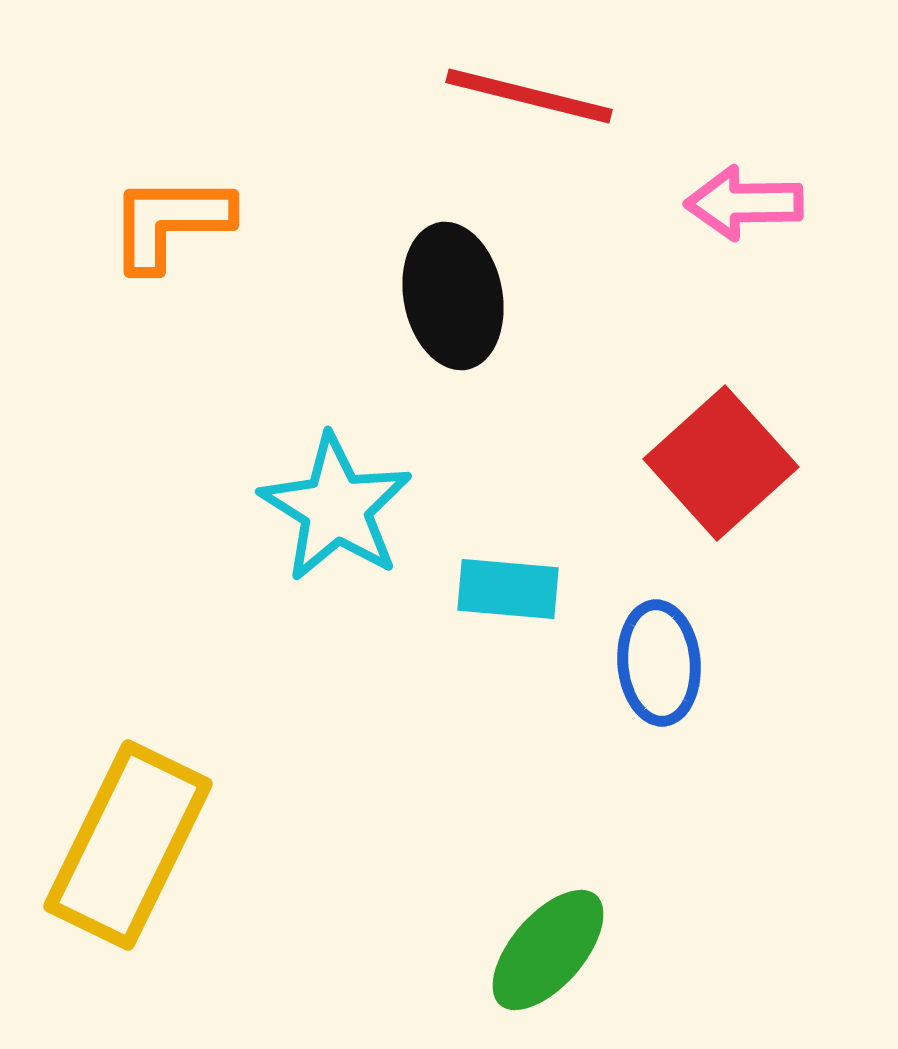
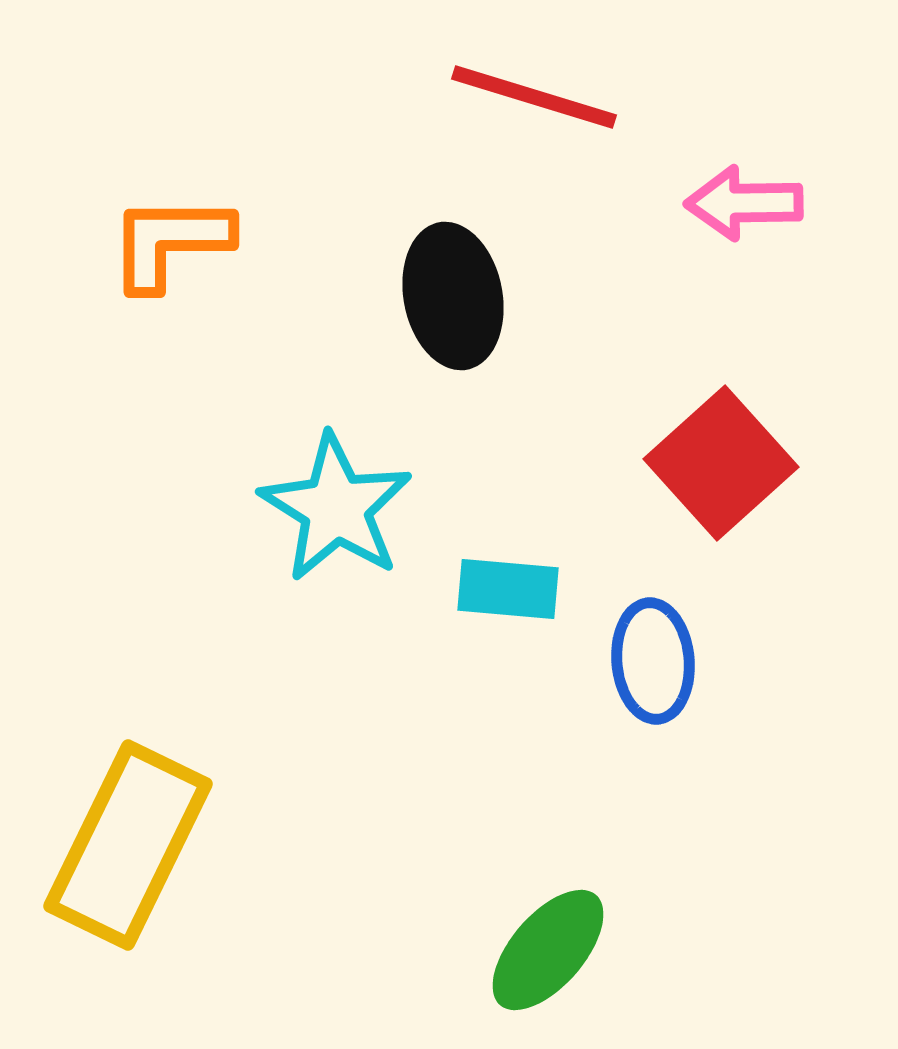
red line: moved 5 px right, 1 px down; rotated 3 degrees clockwise
orange L-shape: moved 20 px down
blue ellipse: moved 6 px left, 2 px up
